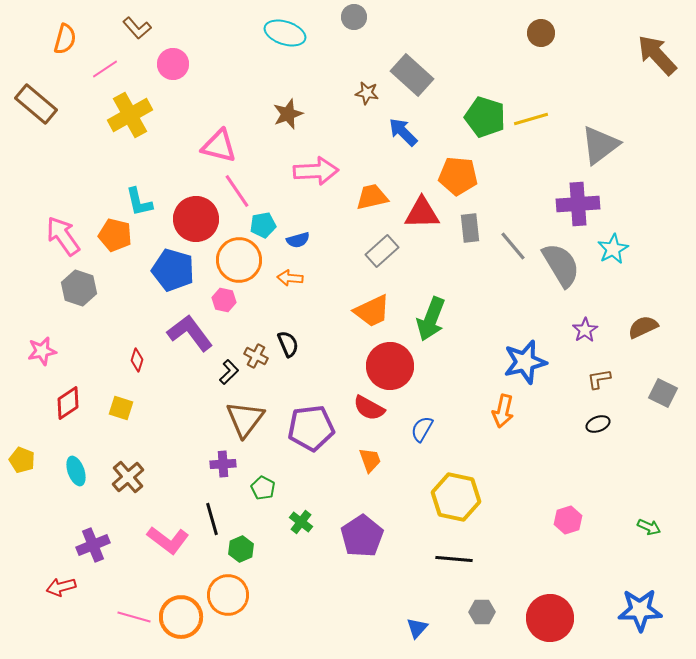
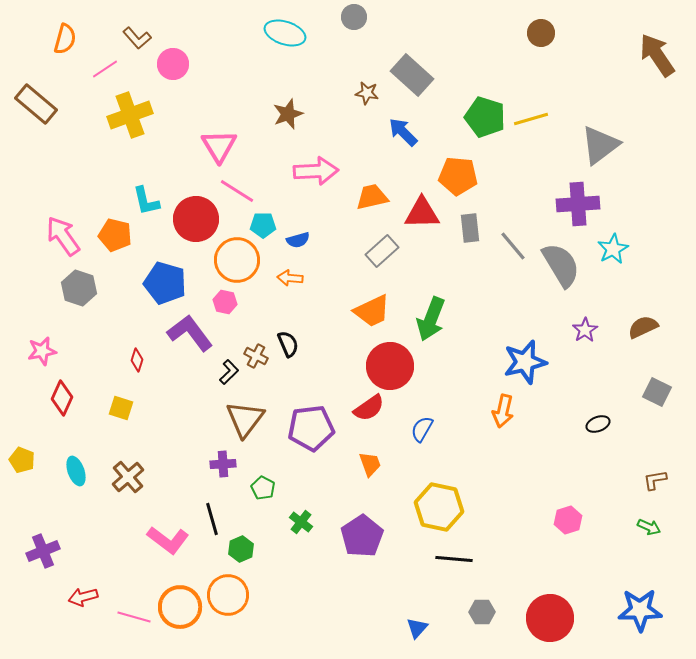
brown L-shape at (137, 28): moved 10 px down
brown arrow at (657, 55): rotated 9 degrees clockwise
yellow cross at (130, 115): rotated 9 degrees clockwise
pink triangle at (219, 146): rotated 45 degrees clockwise
pink line at (237, 191): rotated 24 degrees counterclockwise
cyan L-shape at (139, 202): moved 7 px right, 1 px up
cyan pentagon at (263, 225): rotated 10 degrees clockwise
orange circle at (239, 260): moved 2 px left
blue pentagon at (173, 270): moved 8 px left, 13 px down
pink hexagon at (224, 300): moved 1 px right, 2 px down
brown L-shape at (599, 379): moved 56 px right, 101 px down
gray square at (663, 393): moved 6 px left, 1 px up
red diamond at (68, 403): moved 6 px left, 5 px up; rotated 32 degrees counterclockwise
red semicircle at (369, 408): rotated 64 degrees counterclockwise
orange trapezoid at (370, 460): moved 4 px down
yellow hexagon at (456, 497): moved 17 px left, 10 px down
purple cross at (93, 545): moved 50 px left, 6 px down
red arrow at (61, 587): moved 22 px right, 10 px down
orange circle at (181, 617): moved 1 px left, 10 px up
